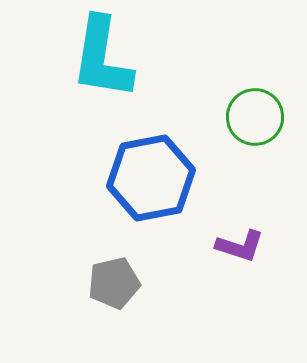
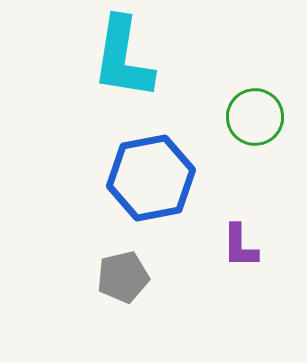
cyan L-shape: moved 21 px right
purple L-shape: rotated 72 degrees clockwise
gray pentagon: moved 9 px right, 6 px up
